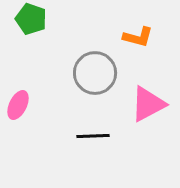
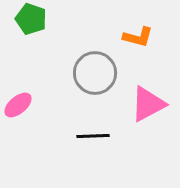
pink ellipse: rotated 24 degrees clockwise
